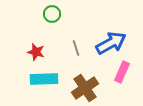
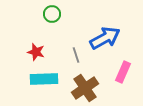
blue arrow: moved 6 px left, 5 px up
gray line: moved 7 px down
pink rectangle: moved 1 px right
